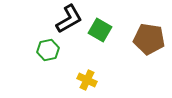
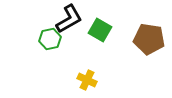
green hexagon: moved 2 px right, 11 px up
